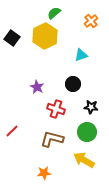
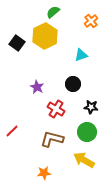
green semicircle: moved 1 px left, 1 px up
black square: moved 5 px right, 5 px down
red cross: rotated 12 degrees clockwise
